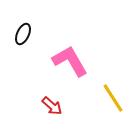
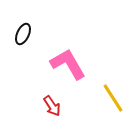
pink L-shape: moved 2 px left, 3 px down
red arrow: rotated 15 degrees clockwise
